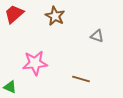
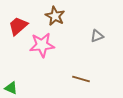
red trapezoid: moved 4 px right, 12 px down
gray triangle: rotated 40 degrees counterclockwise
pink star: moved 7 px right, 18 px up
green triangle: moved 1 px right, 1 px down
